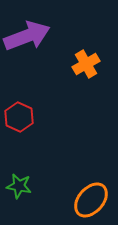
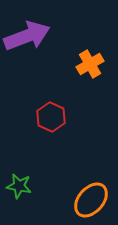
orange cross: moved 4 px right
red hexagon: moved 32 px right
